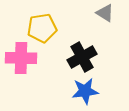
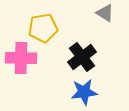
yellow pentagon: moved 1 px right
black cross: rotated 8 degrees counterclockwise
blue star: moved 1 px left, 1 px down
